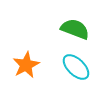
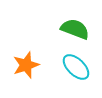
orange star: rotated 8 degrees clockwise
